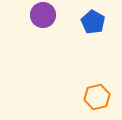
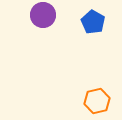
orange hexagon: moved 4 px down
